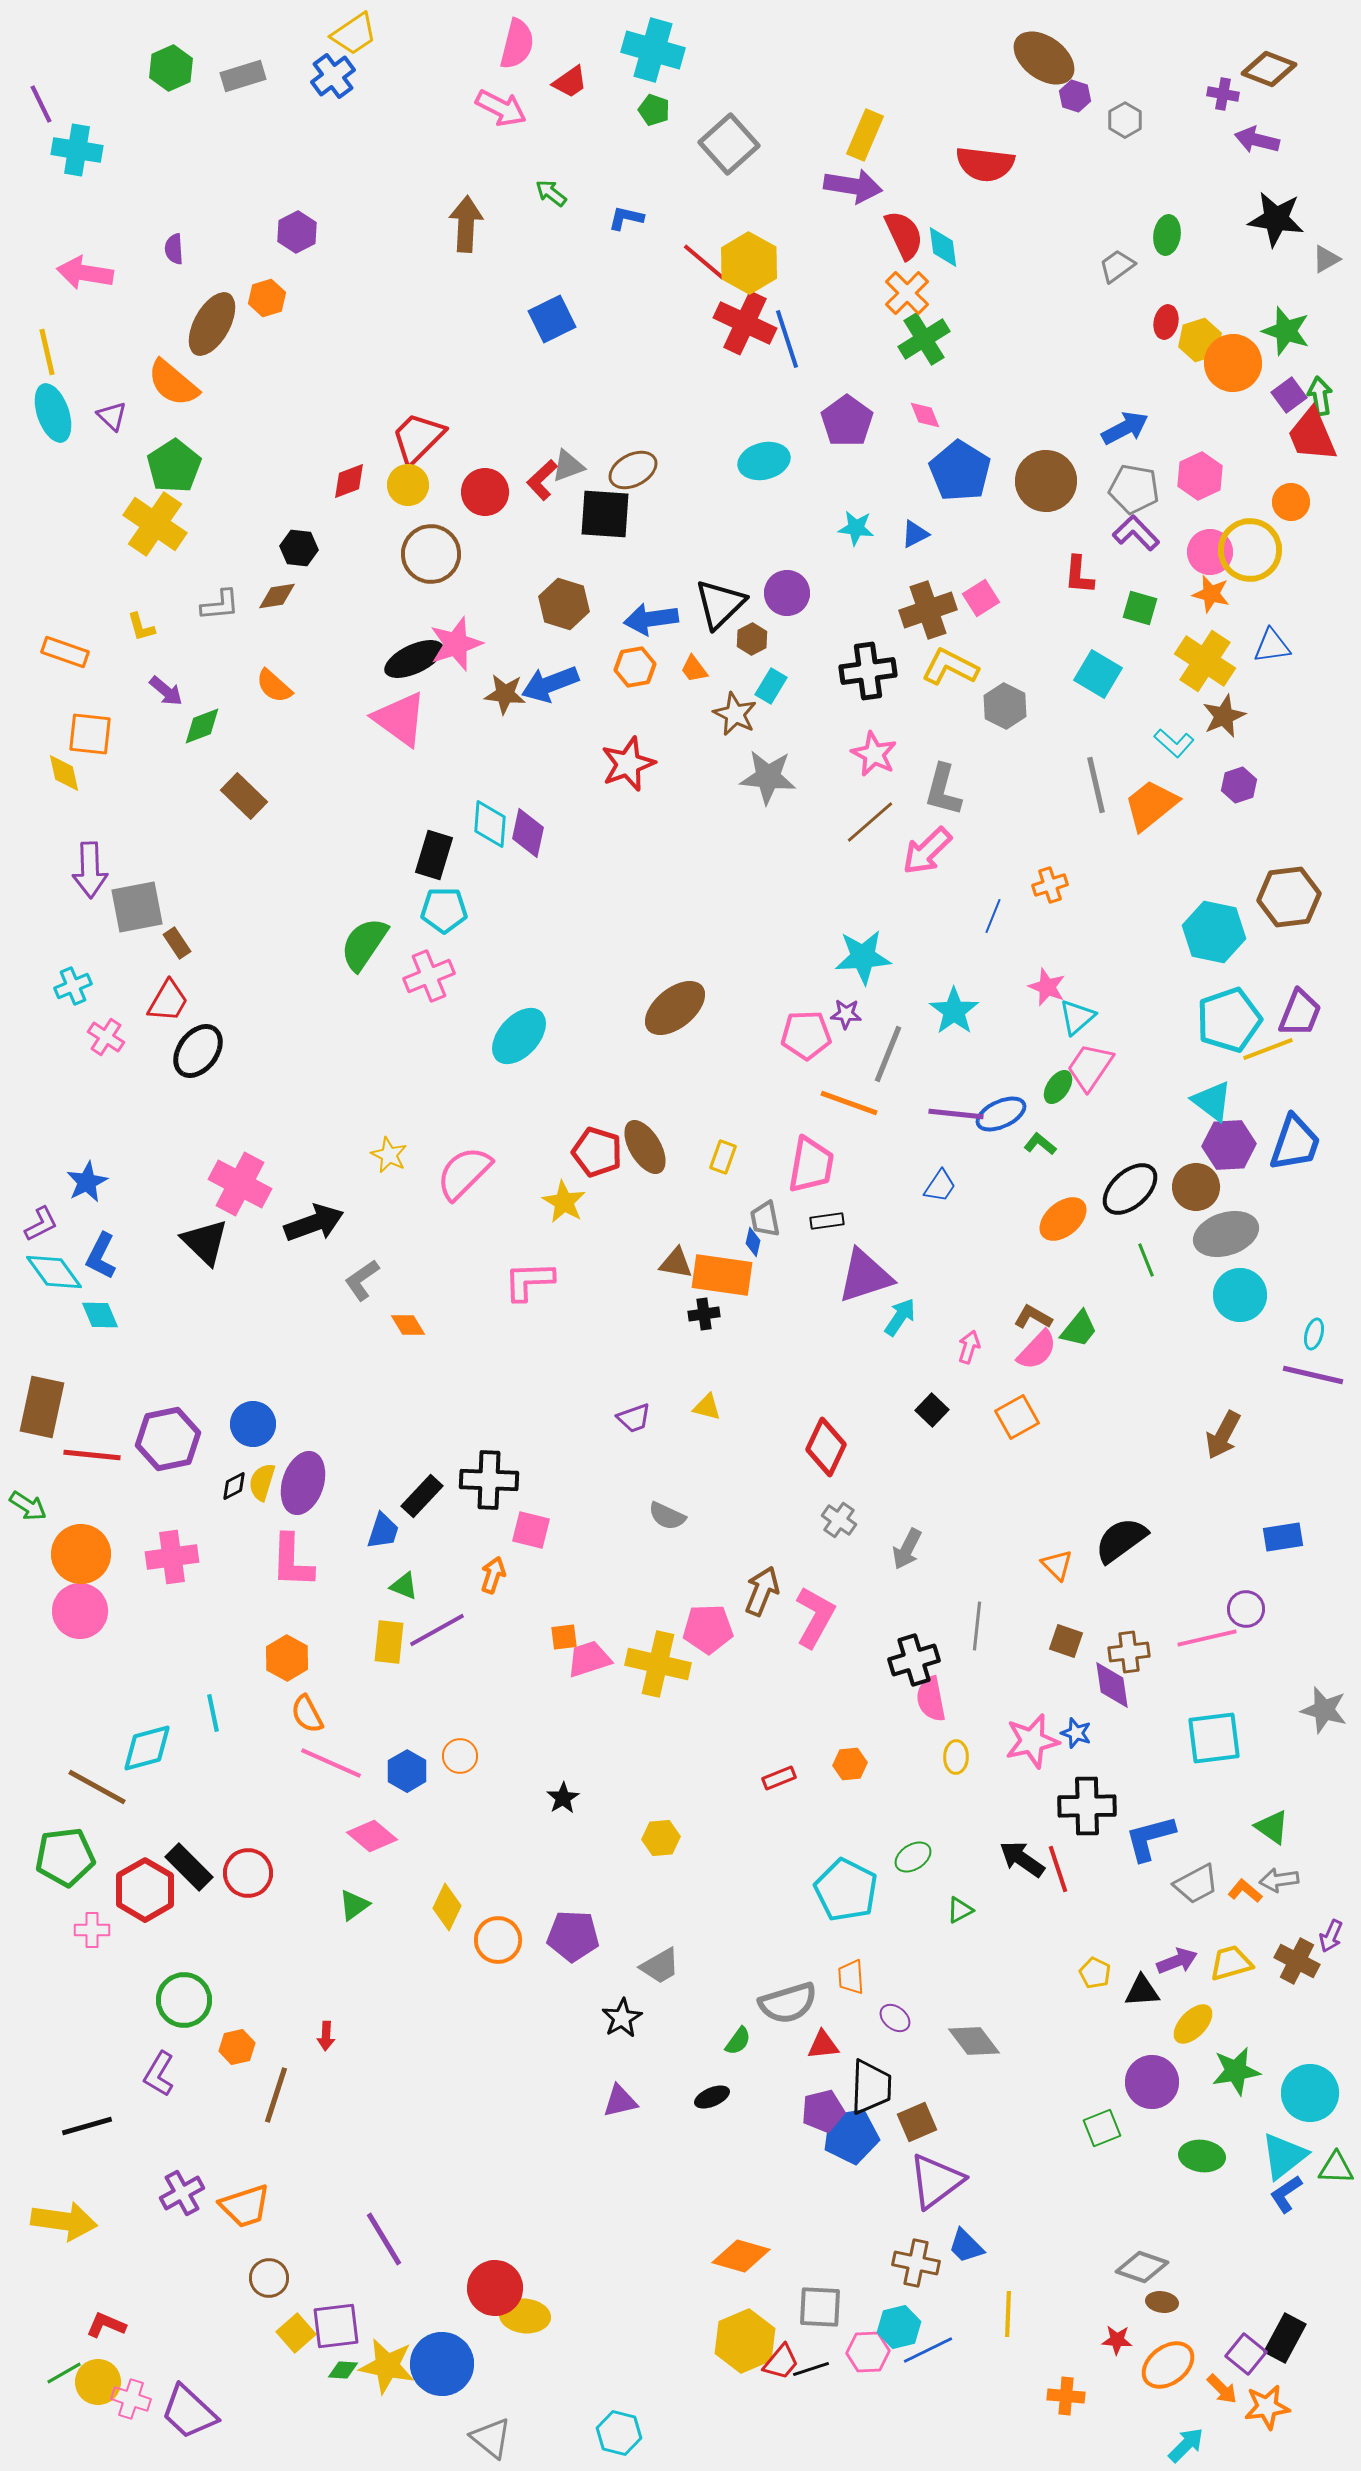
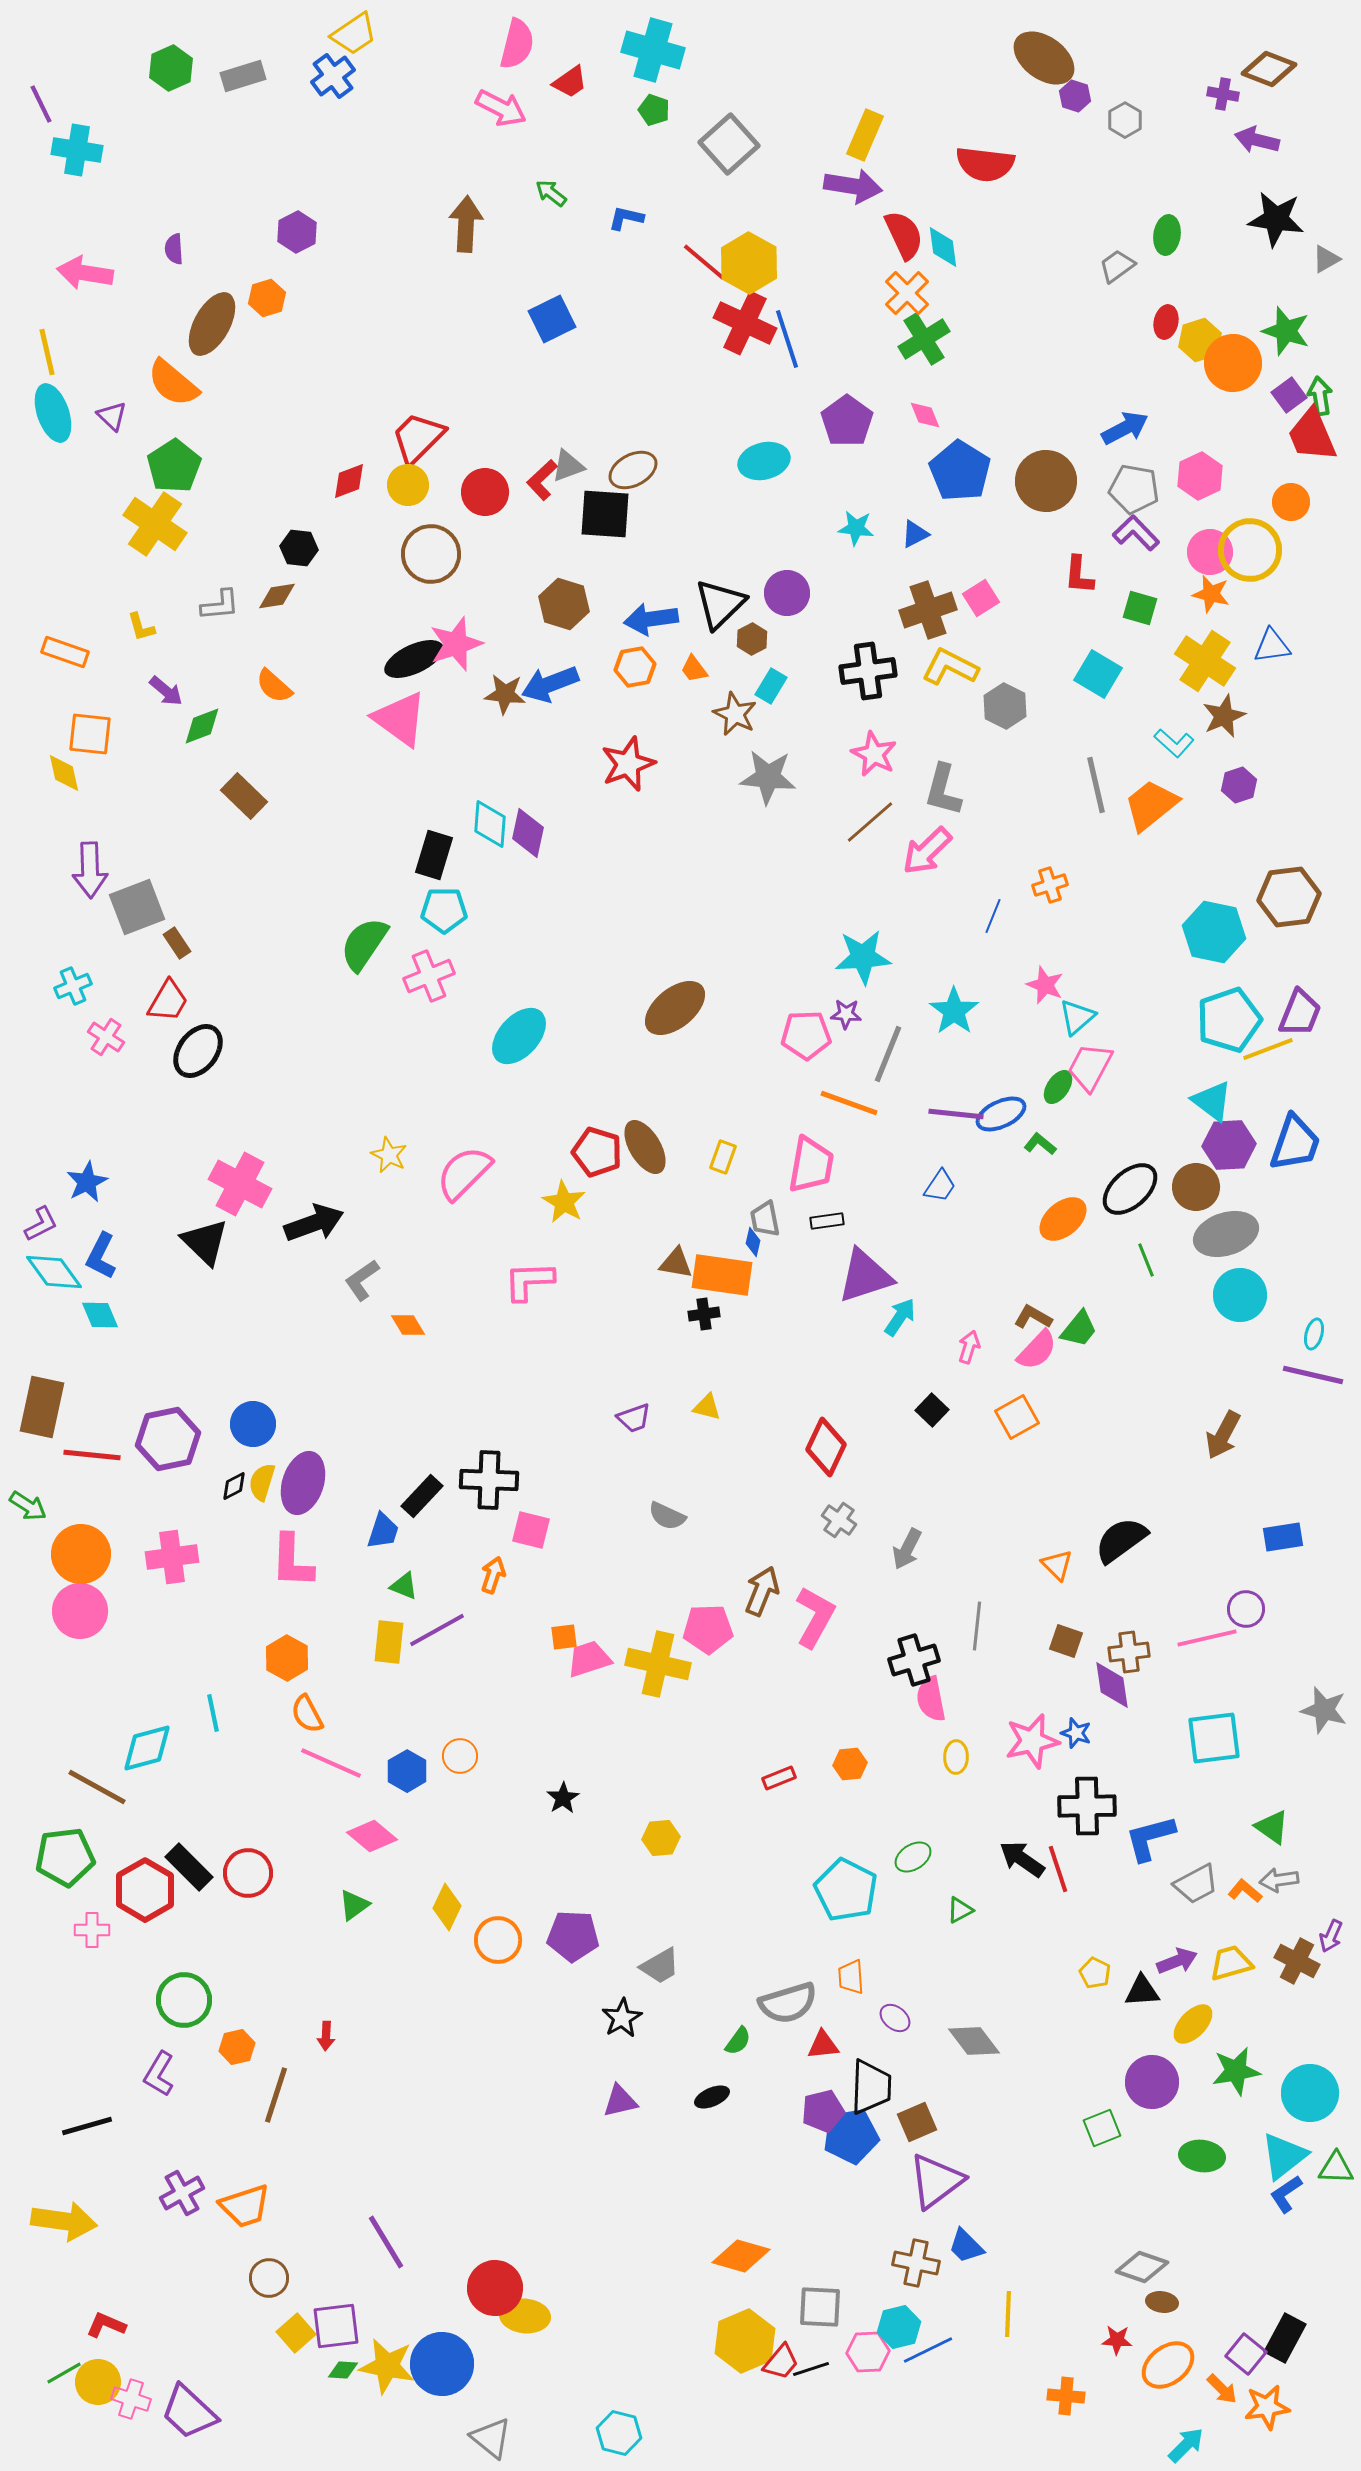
gray square at (137, 907): rotated 10 degrees counterclockwise
pink star at (1047, 987): moved 2 px left, 2 px up
pink trapezoid at (1090, 1067): rotated 6 degrees counterclockwise
purple line at (384, 2239): moved 2 px right, 3 px down
